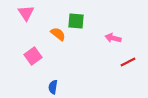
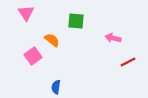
orange semicircle: moved 6 px left, 6 px down
blue semicircle: moved 3 px right
